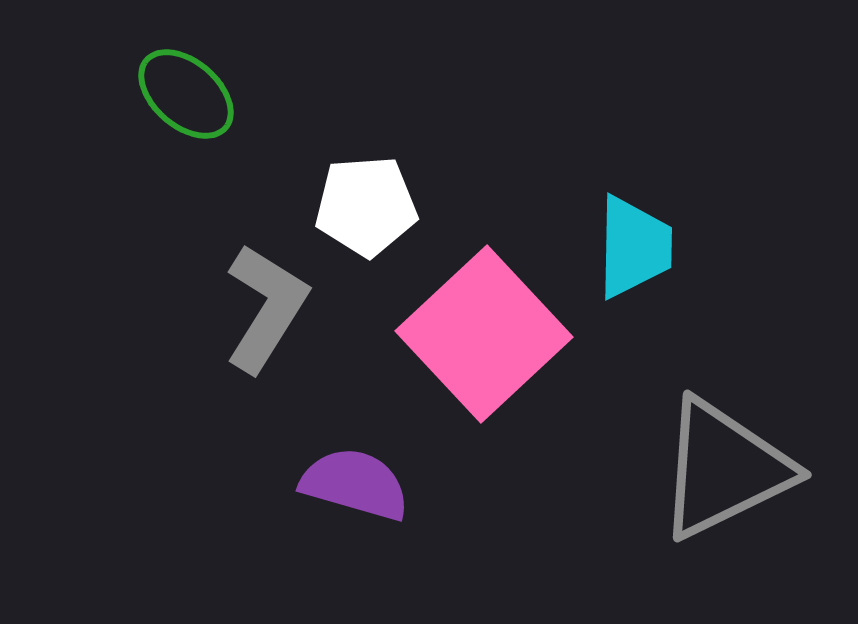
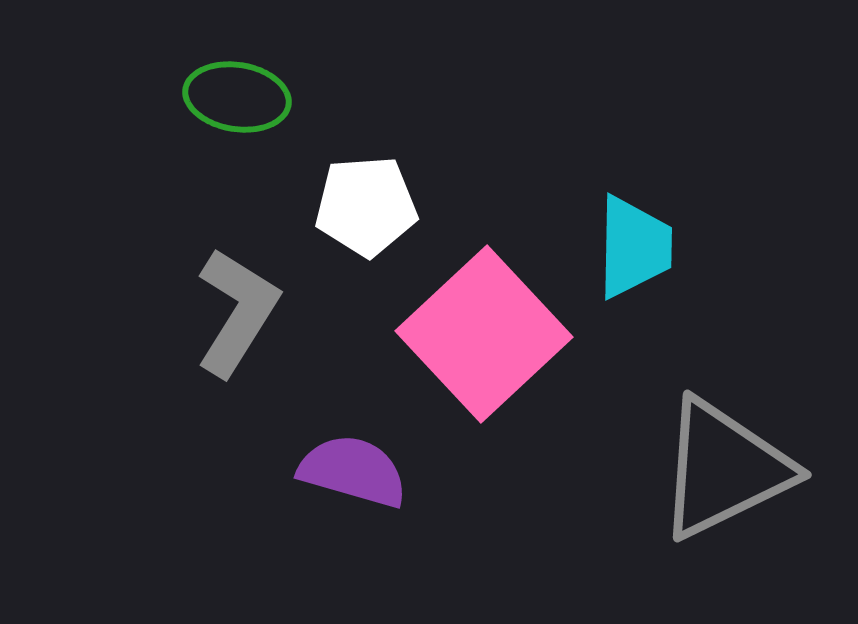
green ellipse: moved 51 px right, 3 px down; rotated 32 degrees counterclockwise
gray L-shape: moved 29 px left, 4 px down
purple semicircle: moved 2 px left, 13 px up
